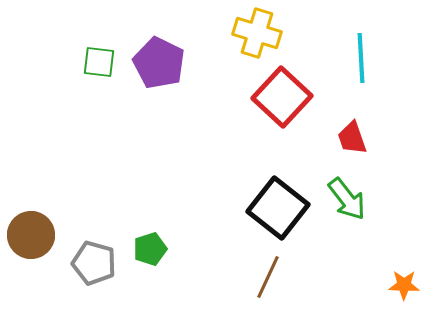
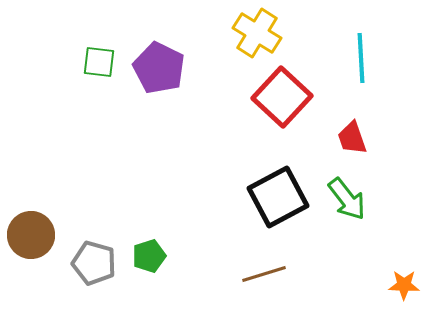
yellow cross: rotated 15 degrees clockwise
purple pentagon: moved 5 px down
black square: moved 11 px up; rotated 24 degrees clockwise
green pentagon: moved 1 px left, 7 px down
brown line: moved 4 px left, 3 px up; rotated 48 degrees clockwise
